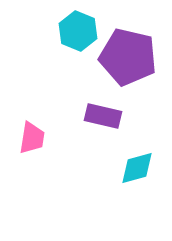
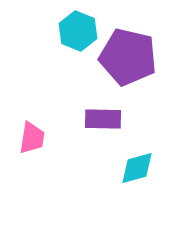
purple rectangle: moved 3 px down; rotated 12 degrees counterclockwise
